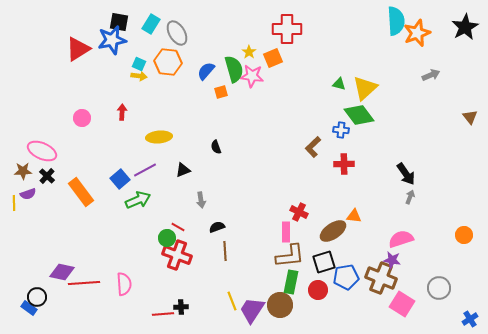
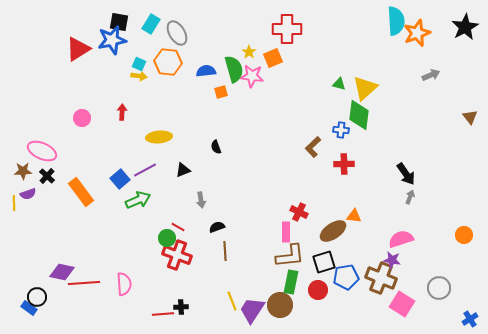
blue semicircle at (206, 71): rotated 42 degrees clockwise
green diamond at (359, 115): rotated 44 degrees clockwise
